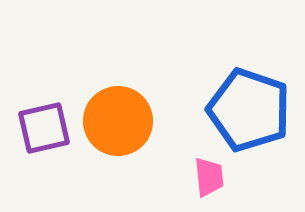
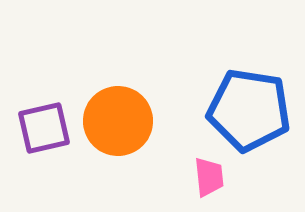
blue pentagon: rotated 10 degrees counterclockwise
